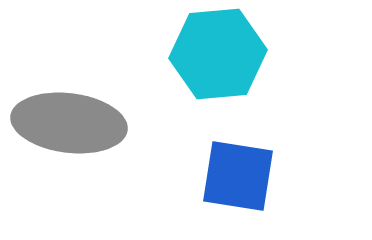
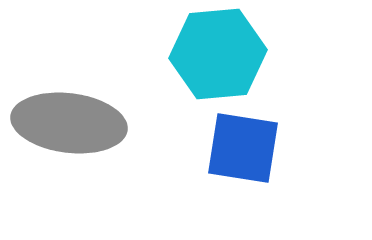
blue square: moved 5 px right, 28 px up
